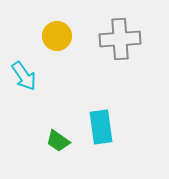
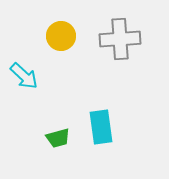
yellow circle: moved 4 px right
cyan arrow: rotated 12 degrees counterclockwise
green trapezoid: moved 3 px up; rotated 50 degrees counterclockwise
